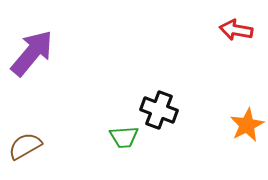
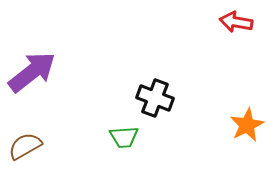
red arrow: moved 8 px up
purple arrow: moved 19 px down; rotated 12 degrees clockwise
black cross: moved 4 px left, 12 px up
